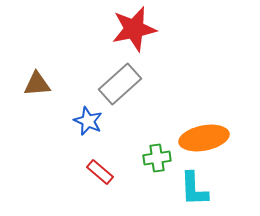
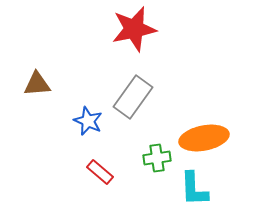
gray rectangle: moved 13 px right, 13 px down; rotated 12 degrees counterclockwise
